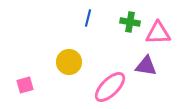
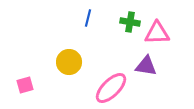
pink triangle: moved 1 px left
pink ellipse: moved 1 px right, 1 px down
